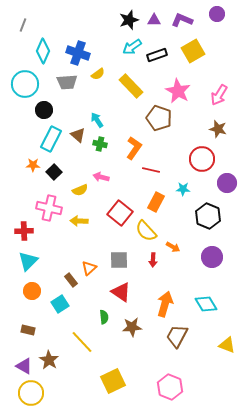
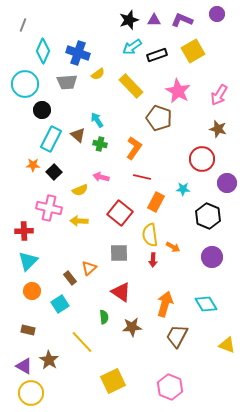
black circle at (44, 110): moved 2 px left
red line at (151, 170): moved 9 px left, 7 px down
yellow semicircle at (146, 231): moved 4 px right, 4 px down; rotated 35 degrees clockwise
gray square at (119, 260): moved 7 px up
brown rectangle at (71, 280): moved 1 px left, 2 px up
